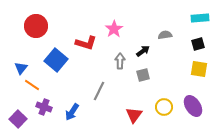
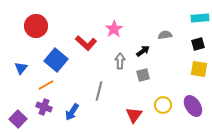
red L-shape: rotated 25 degrees clockwise
orange line: moved 14 px right; rotated 63 degrees counterclockwise
gray line: rotated 12 degrees counterclockwise
yellow circle: moved 1 px left, 2 px up
